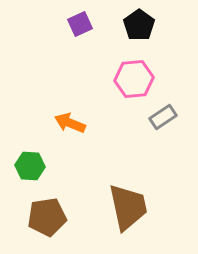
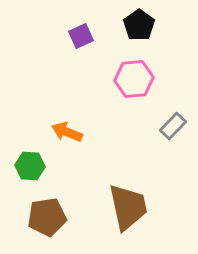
purple square: moved 1 px right, 12 px down
gray rectangle: moved 10 px right, 9 px down; rotated 12 degrees counterclockwise
orange arrow: moved 3 px left, 9 px down
